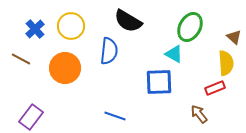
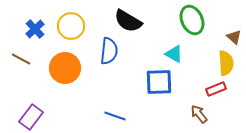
green ellipse: moved 2 px right, 7 px up; rotated 52 degrees counterclockwise
red rectangle: moved 1 px right, 1 px down
